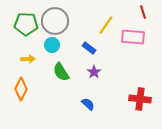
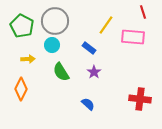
green pentagon: moved 4 px left, 2 px down; rotated 25 degrees clockwise
